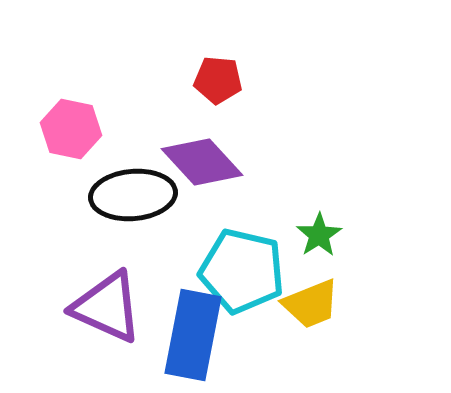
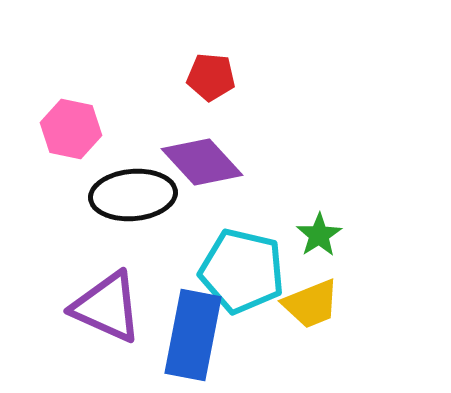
red pentagon: moved 7 px left, 3 px up
